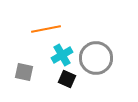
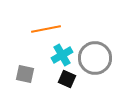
gray circle: moved 1 px left
gray square: moved 1 px right, 2 px down
